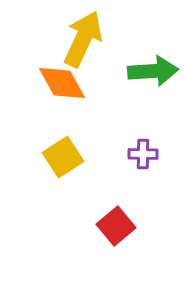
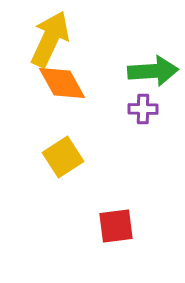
yellow arrow: moved 33 px left
purple cross: moved 45 px up
red square: rotated 33 degrees clockwise
